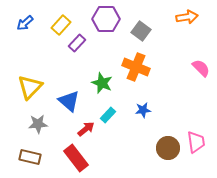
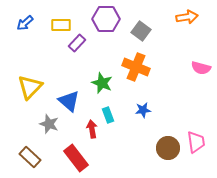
yellow rectangle: rotated 48 degrees clockwise
pink semicircle: rotated 150 degrees clockwise
cyan rectangle: rotated 63 degrees counterclockwise
gray star: moved 11 px right; rotated 24 degrees clockwise
red arrow: moved 6 px right; rotated 60 degrees counterclockwise
brown rectangle: rotated 30 degrees clockwise
